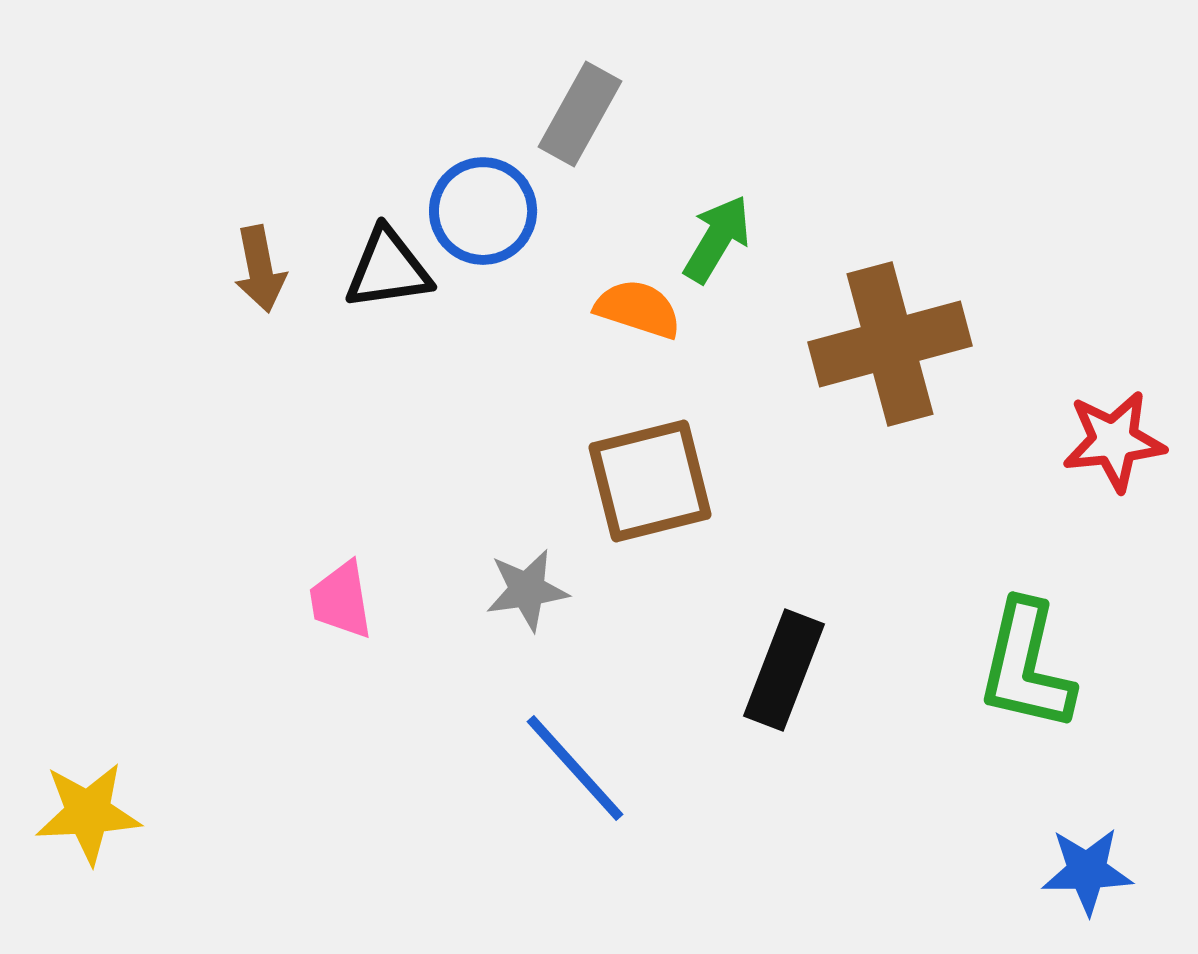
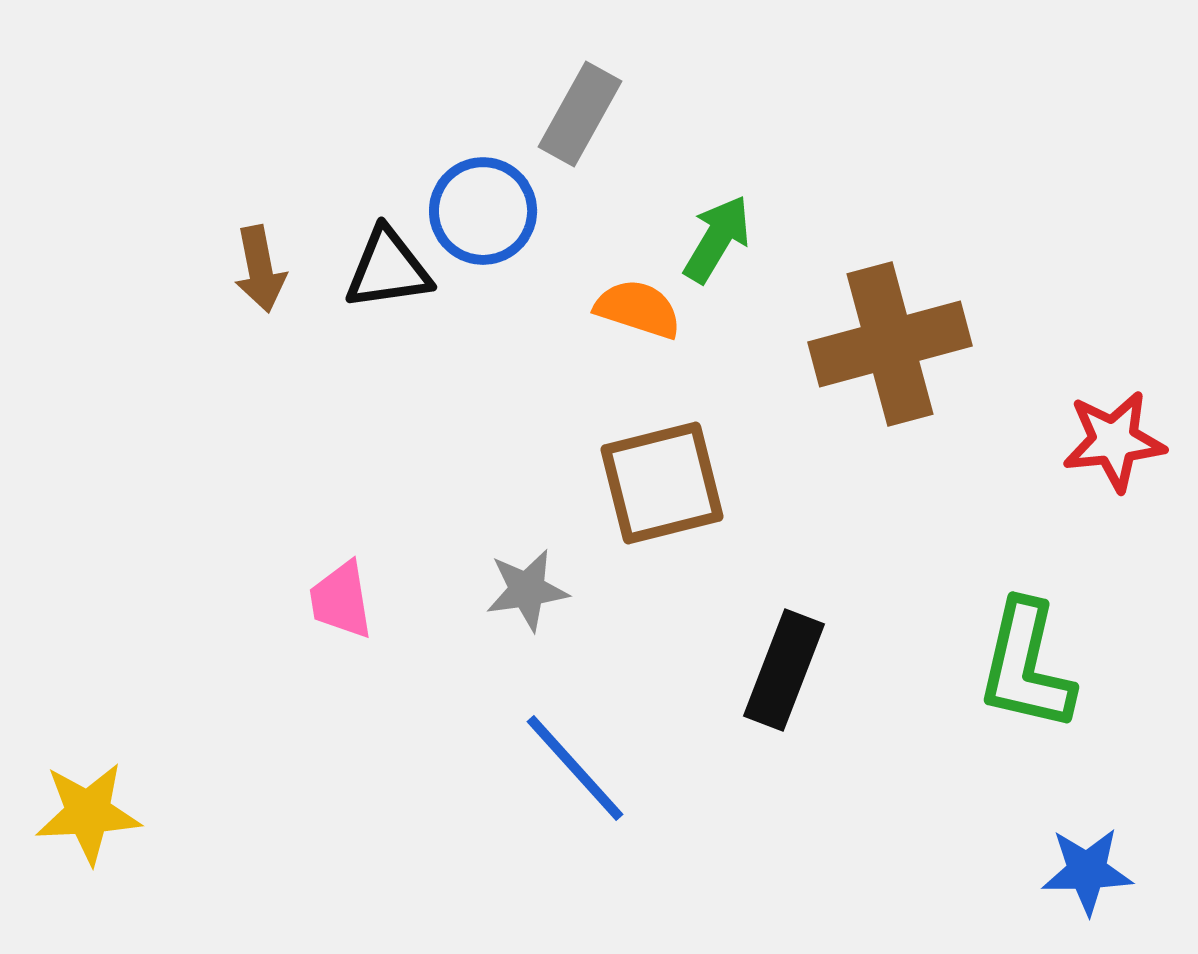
brown square: moved 12 px right, 2 px down
